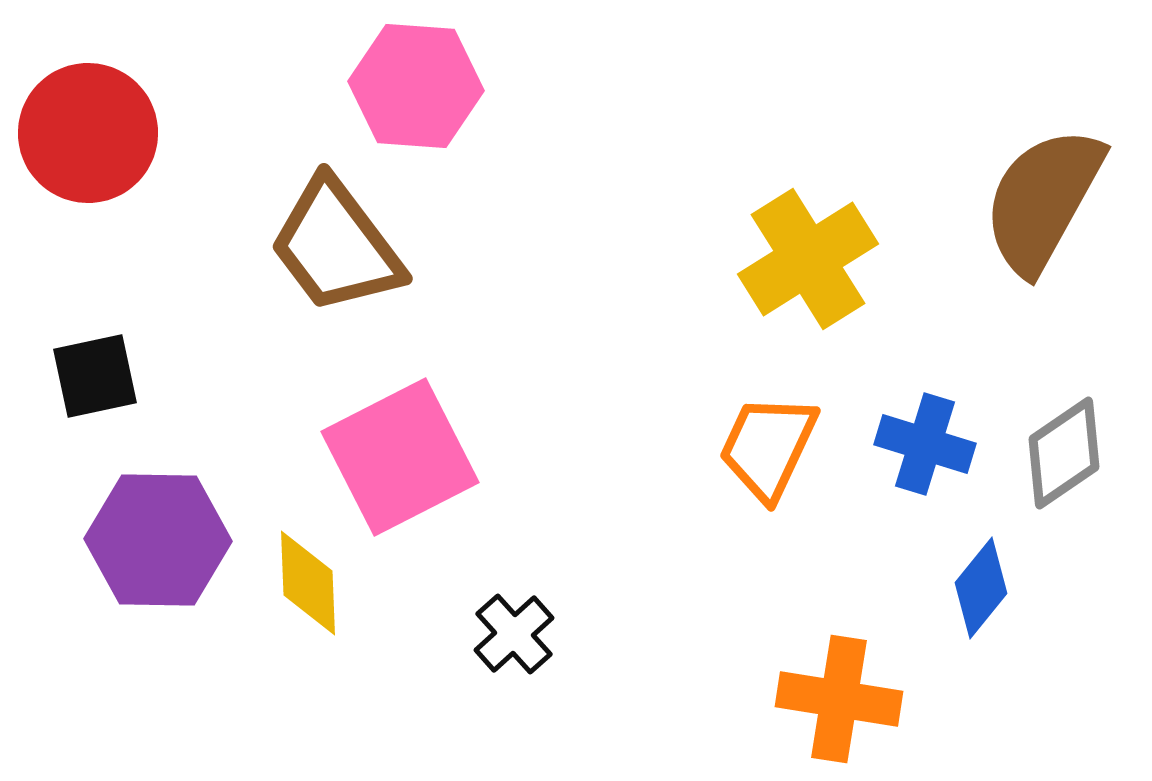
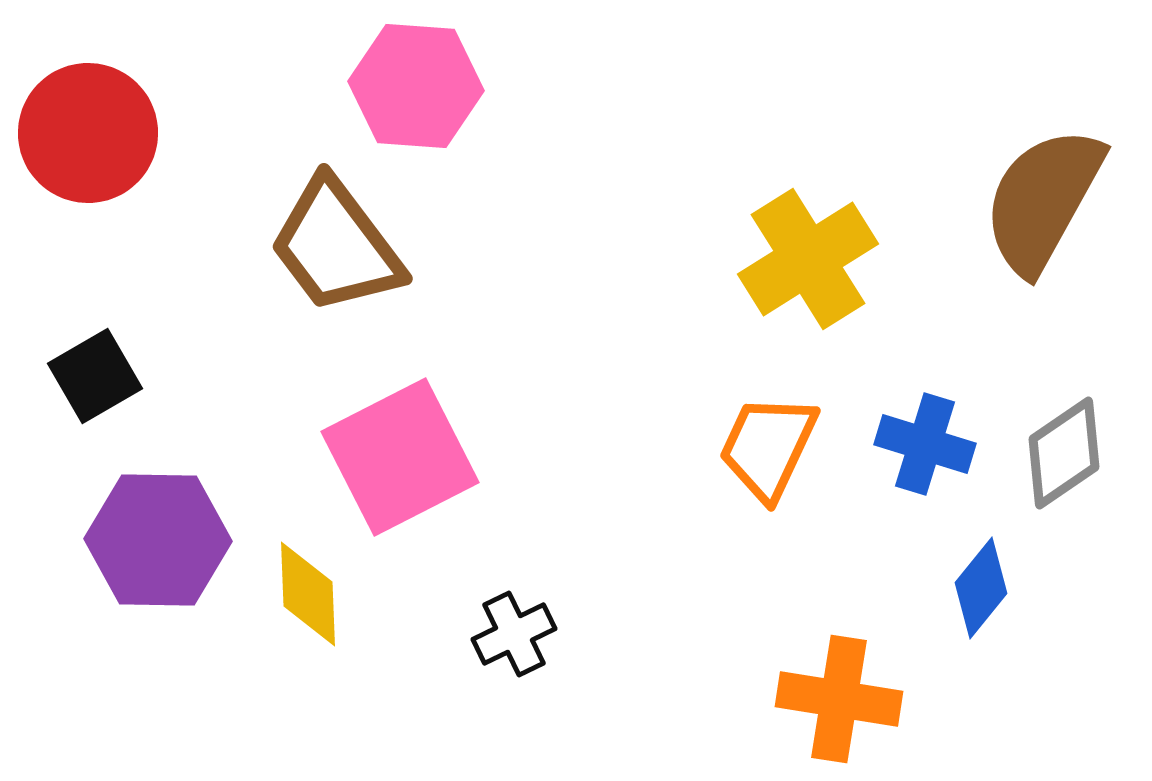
black square: rotated 18 degrees counterclockwise
yellow diamond: moved 11 px down
black cross: rotated 16 degrees clockwise
